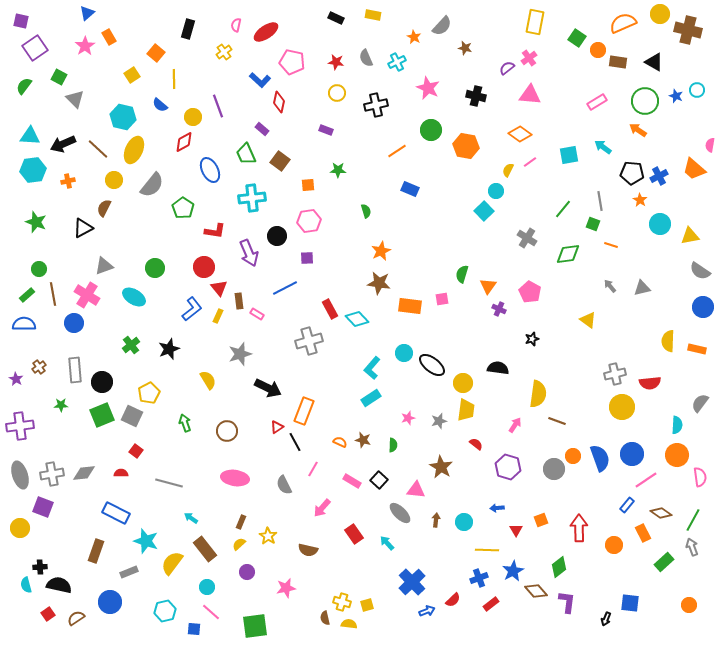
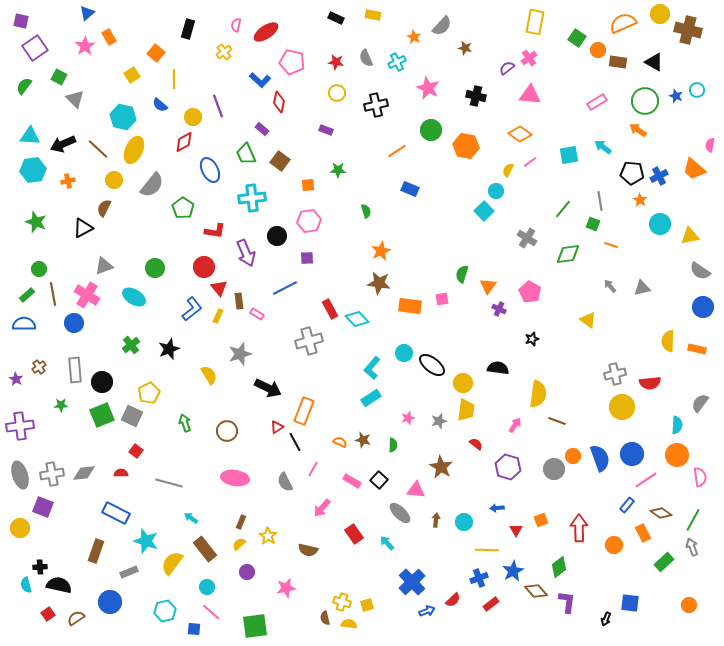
purple arrow at (249, 253): moved 3 px left
yellow semicircle at (208, 380): moved 1 px right, 5 px up
gray semicircle at (284, 485): moved 1 px right, 3 px up
